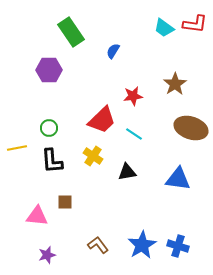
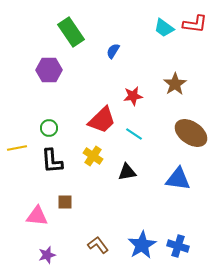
brown ellipse: moved 5 px down; rotated 16 degrees clockwise
